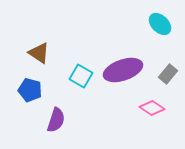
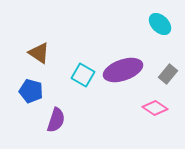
cyan square: moved 2 px right, 1 px up
blue pentagon: moved 1 px right, 1 px down
pink diamond: moved 3 px right
